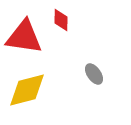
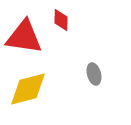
gray ellipse: rotated 20 degrees clockwise
yellow diamond: moved 1 px right, 1 px up
